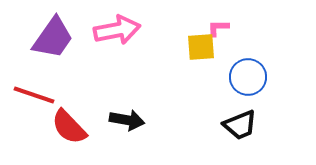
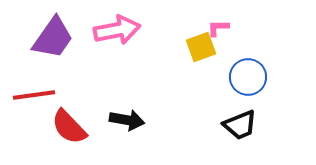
yellow square: rotated 16 degrees counterclockwise
red line: rotated 27 degrees counterclockwise
